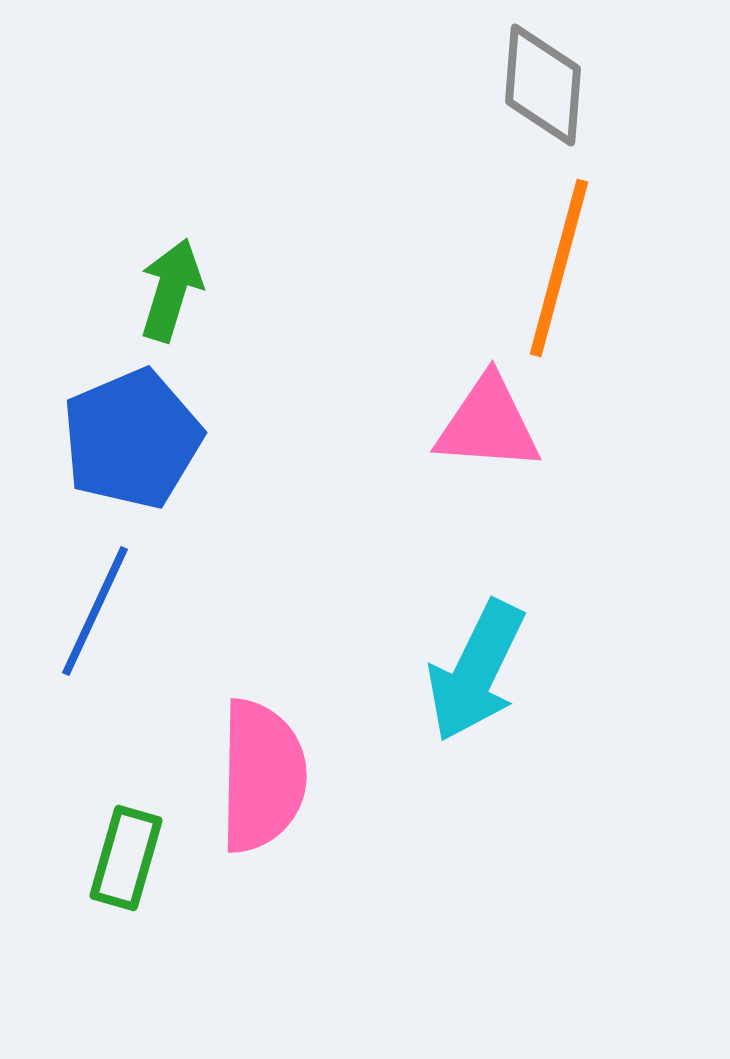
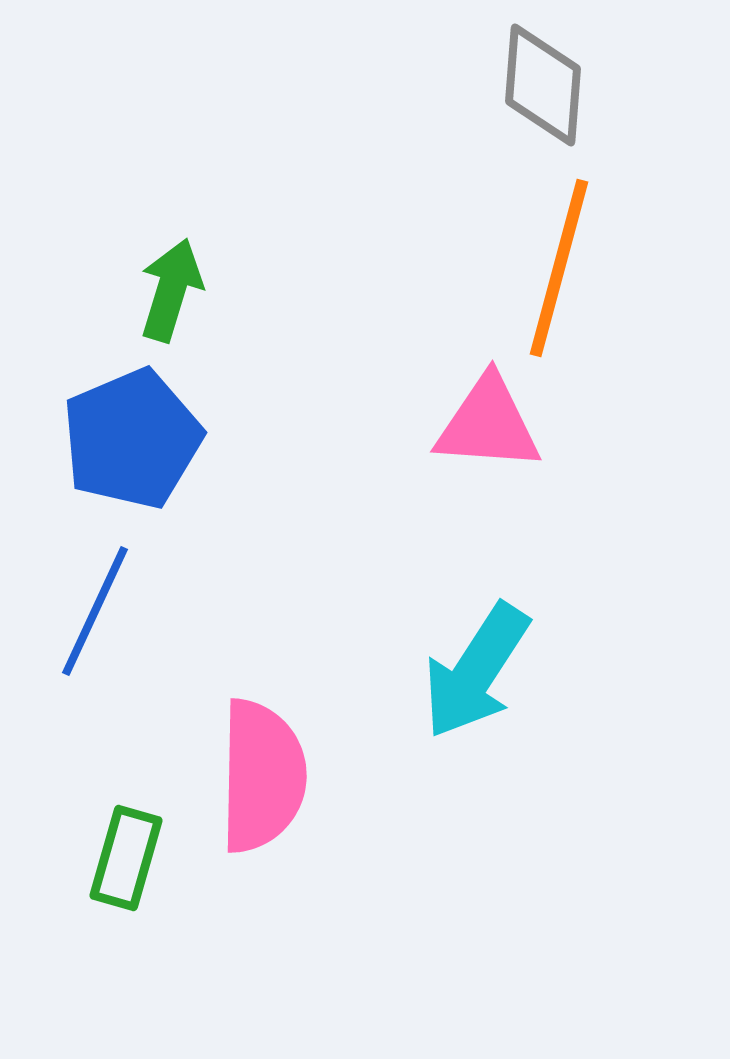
cyan arrow: rotated 7 degrees clockwise
